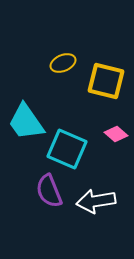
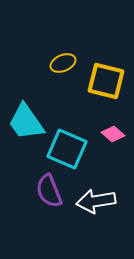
pink diamond: moved 3 px left
